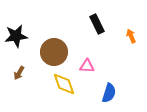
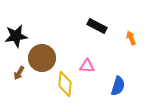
black rectangle: moved 2 px down; rotated 36 degrees counterclockwise
orange arrow: moved 2 px down
brown circle: moved 12 px left, 6 px down
yellow diamond: moved 1 px right; rotated 25 degrees clockwise
blue semicircle: moved 9 px right, 7 px up
